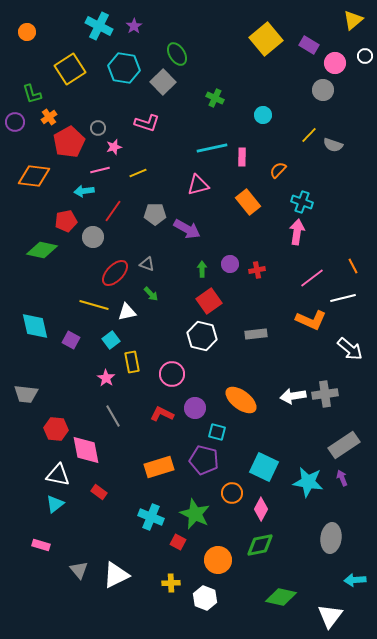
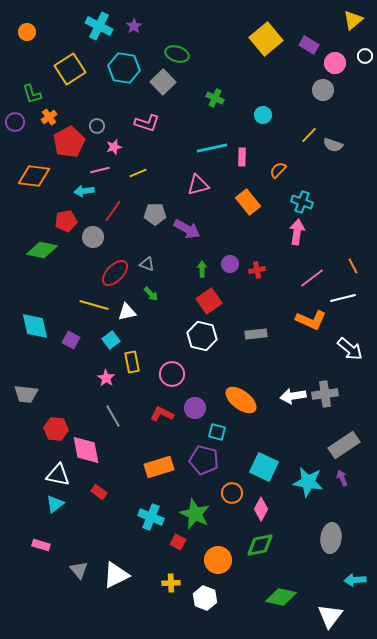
green ellipse at (177, 54): rotated 40 degrees counterclockwise
gray circle at (98, 128): moved 1 px left, 2 px up
